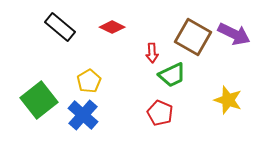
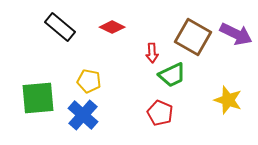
purple arrow: moved 2 px right
yellow pentagon: rotated 30 degrees counterclockwise
green square: moved 1 px left, 2 px up; rotated 33 degrees clockwise
